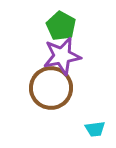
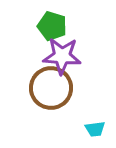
green pentagon: moved 9 px left; rotated 12 degrees counterclockwise
purple star: rotated 15 degrees clockwise
